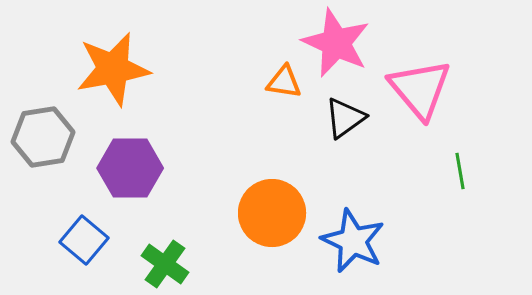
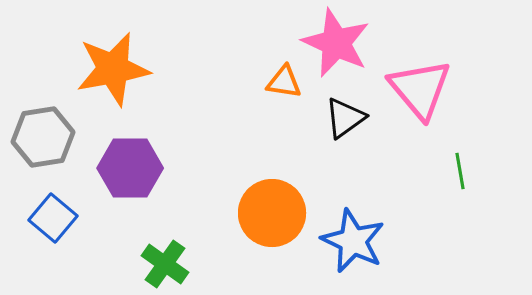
blue square: moved 31 px left, 22 px up
